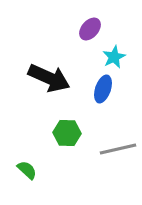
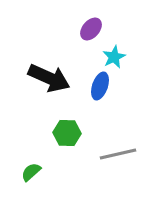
purple ellipse: moved 1 px right
blue ellipse: moved 3 px left, 3 px up
gray line: moved 5 px down
green semicircle: moved 4 px right, 2 px down; rotated 85 degrees counterclockwise
